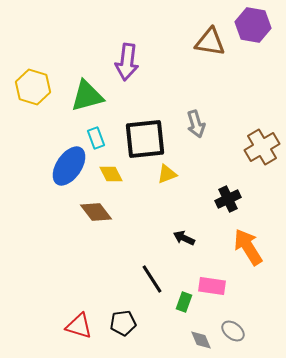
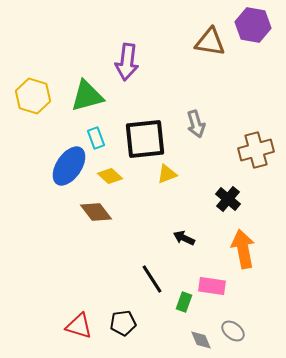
yellow hexagon: moved 9 px down
brown cross: moved 6 px left, 3 px down; rotated 16 degrees clockwise
yellow diamond: moved 1 px left, 2 px down; rotated 20 degrees counterclockwise
black cross: rotated 25 degrees counterclockwise
orange arrow: moved 5 px left, 2 px down; rotated 21 degrees clockwise
